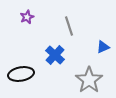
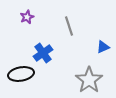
blue cross: moved 12 px left, 2 px up; rotated 12 degrees clockwise
